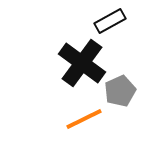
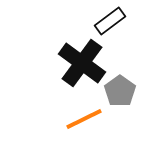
black rectangle: rotated 8 degrees counterclockwise
gray pentagon: rotated 12 degrees counterclockwise
